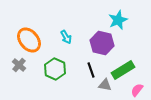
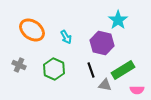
cyan star: rotated 12 degrees counterclockwise
orange ellipse: moved 3 px right, 10 px up; rotated 15 degrees counterclockwise
gray cross: rotated 16 degrees counterclockwise
green hexagon: moved 1 px left
pink semicircle: rotated 128 degrees counterclockwise
